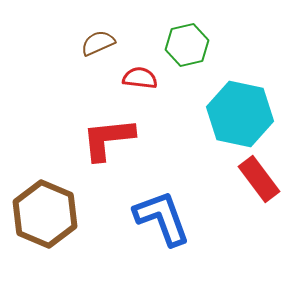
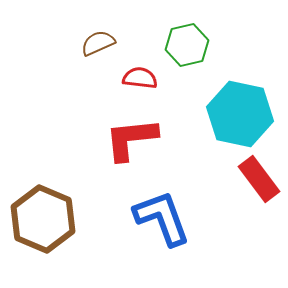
red L-shape: moved 23 px right
brown hexagon: moved 2 px left, 5 px down
